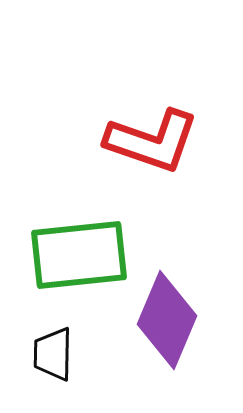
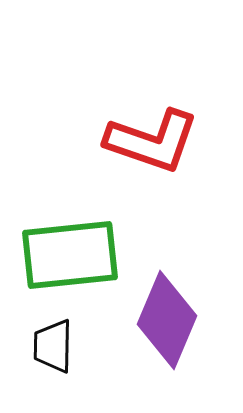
green rectangle: moved 9 px left
black trapezoid: moved 8 px up
